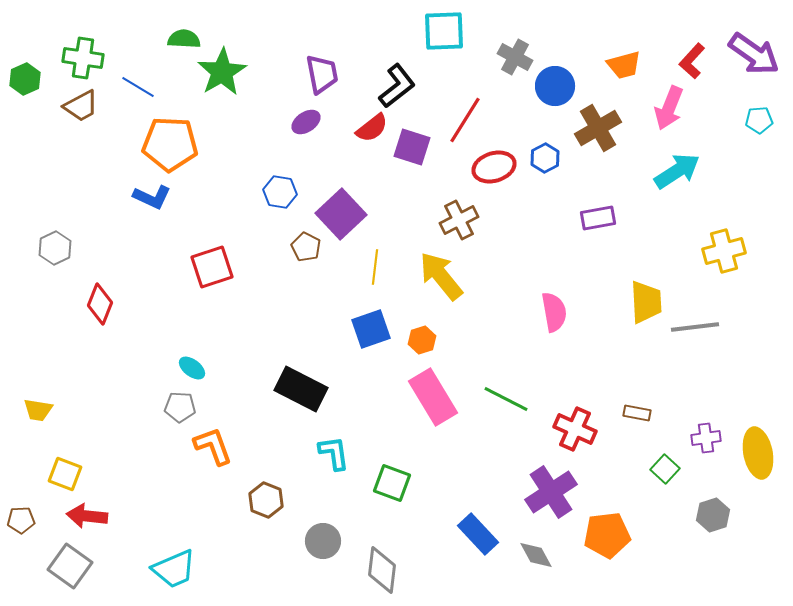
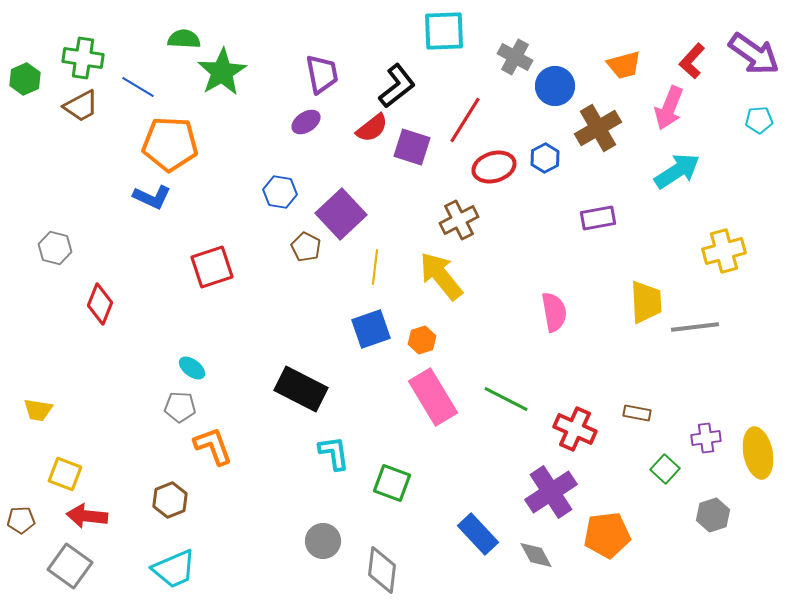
gray hexagon at (55, 248): rotated 20 degrees counterclockwise
brown hexagon at (266, 500): moved 96 px left; rotated 16 degrees clockwise
